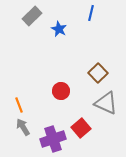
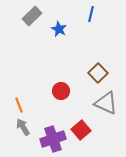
blue line: moved 1 px down
red square: moved 2 px down
